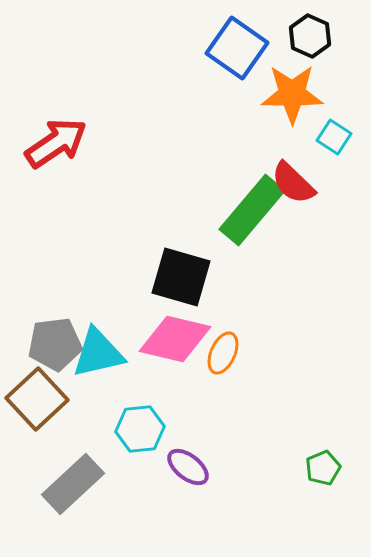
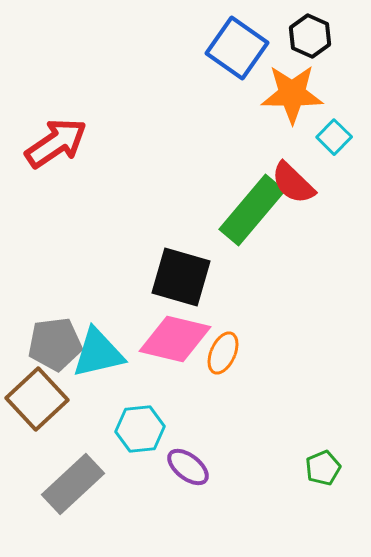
cyan square: rotated 12 degrees clockwise
